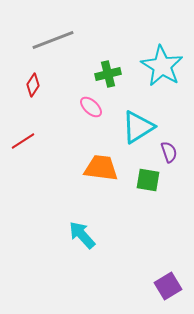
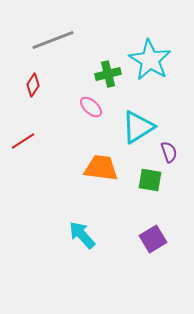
cyan star: moved 12 px left, 6 px up
green square: moved 2 px right
purple square: moved 15 px left, 47 px up
